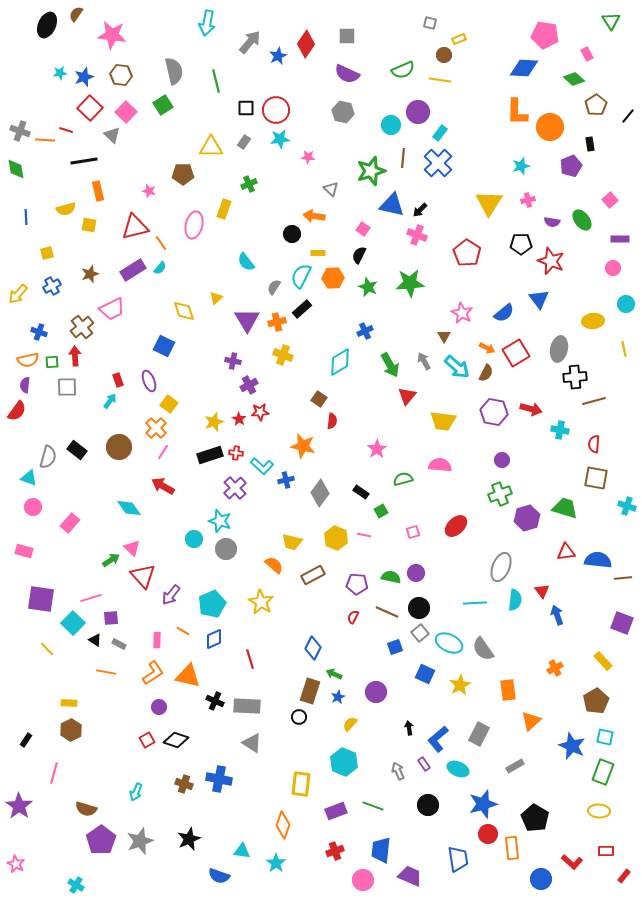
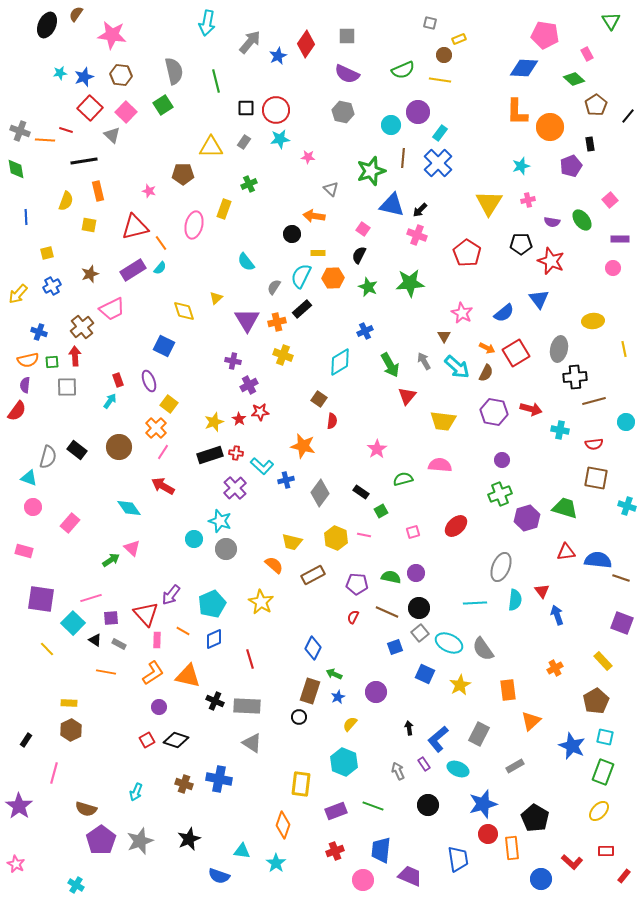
yellow semicircle at (66, 209): moved 8 px up; rotated 54 degrees counterclockwise
cyan circle at (626, 304): moved 118 px down
red semicircle at (594, 444): rotated 102 degrees counterclockwise
red triangle at (143, 576): moved 3 px right, 38 px down
brown line at (623, 578): moved 2 px left; rotated 24 degrees clockwise
yellow ellipse at (599, 811): rotated 50 degrees counterclockwise
